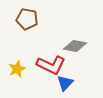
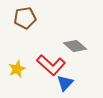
brown pentagon: moved 2 px left, 1 px up; rotated 20 degrees counterclockwise
gray diamond: rotated 30 degrees clockwise
red L-shape: rotated 16 degrees clockwise
